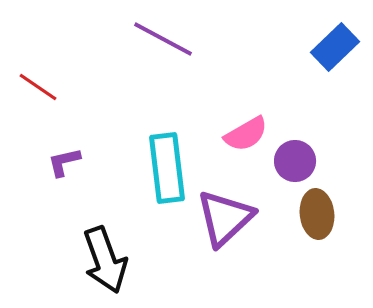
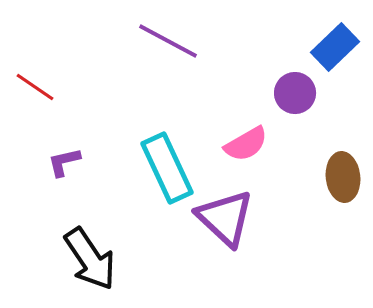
purple line: moved 5 px right, 2 px down
red line: moved 3 px left
pink semicircle: moved 10 px down
purple circle: moved 68 px up
cyan rectangle: rotated 18 degrees counterclockwise
brown ellipse: moved 26 px right, 37 px up
purple triangle: rotated 34 degrees counterclockwise
black arrow: moved 15 px left, 1 px up; rotated 14 degrees counterclockwise
